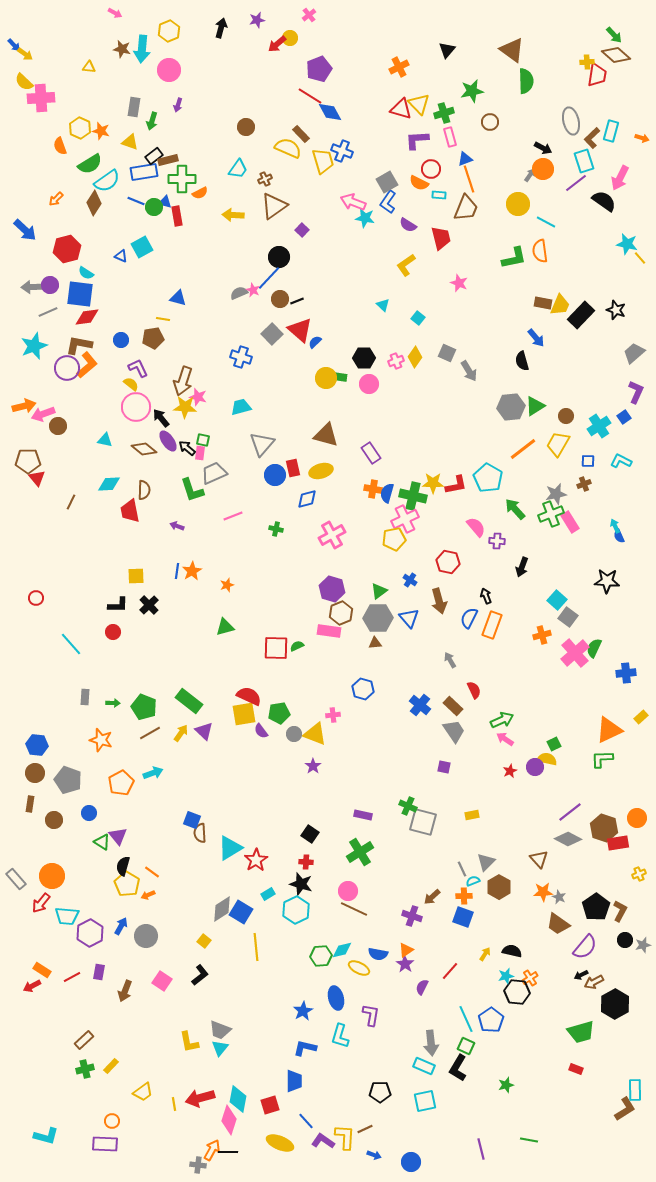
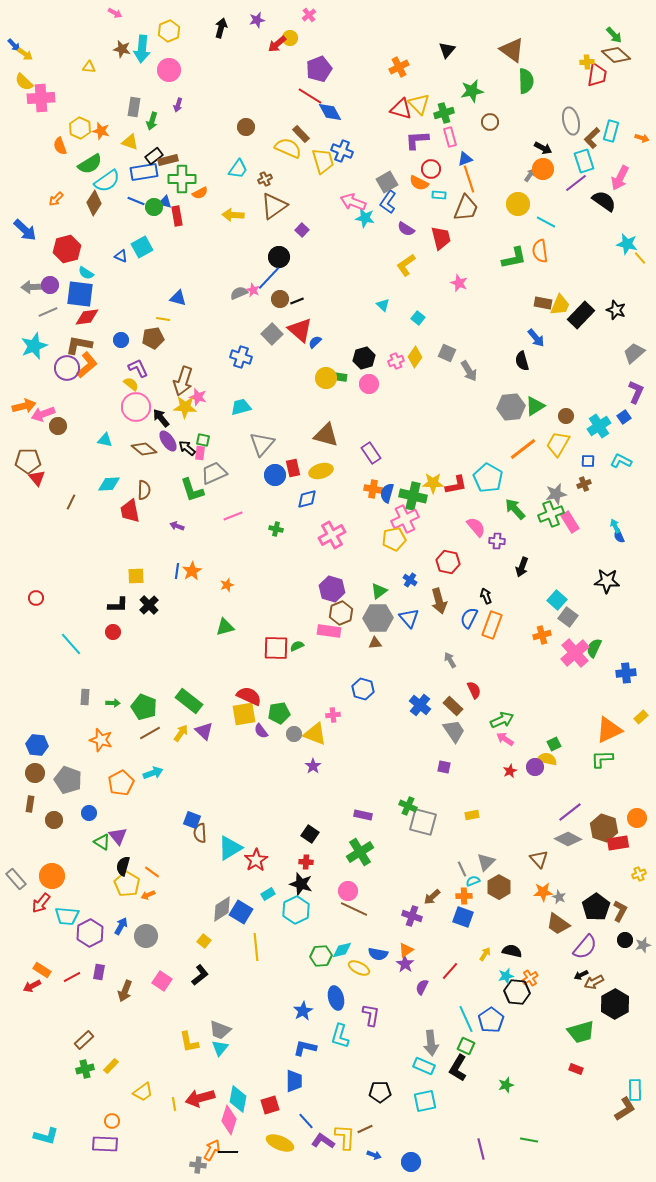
purple semicircle at (408, 225): moved 2 px left, 4 px down
black hexagon at (364, 358): rotated 15 degrees counterclockwise
